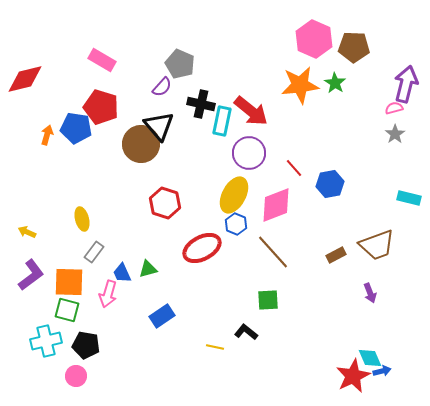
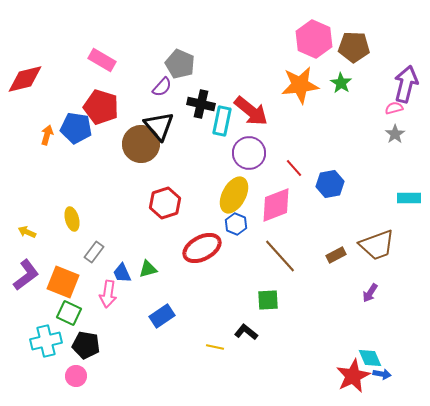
green star at (335, 83): moved 6 px right
cyan rectangle at (409, 198): rotated 15 degrees counterclockwise
red hexagon at (165, 203): rotated 24 degrees clockwise
yellow ellipse at (82, 219): moved 10 px left
brown line at (273, 252): moved 7 px right, 4 px down
purple L-shape at (31, 275): moved 5 px left
orange square at (69, 282): moved 6 px left; rotated 20 degrees clockwise
purple arrow at (370, 293): rotated 54 degrees clockwise
pink arrow at (108, 294): rotated 8 degrees counterclockwise
green square at (67, 310): moved 2 px right, 3 px down; rotated 10 degrees clockwise
blue arrow at (382, 371): moved 3 px down; rotated 24 degrees clockwise
